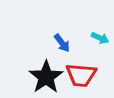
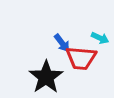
red trapezoid: moved 17 px up
